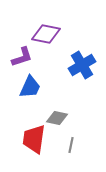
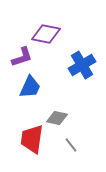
red trapezoid: moved 2 px left
gray line: rotated 49 degrees counterclockwise
